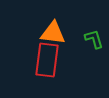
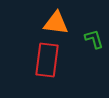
orange triangle: moved 3 px right, 10 px up
